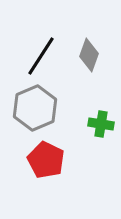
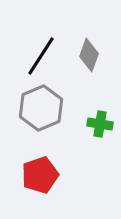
gray hexagon: moved 6 px right
green cross: moved 1 px left
red pentagon: moved 6 px left, 15 px down; rotated 27 degrees clockwise
